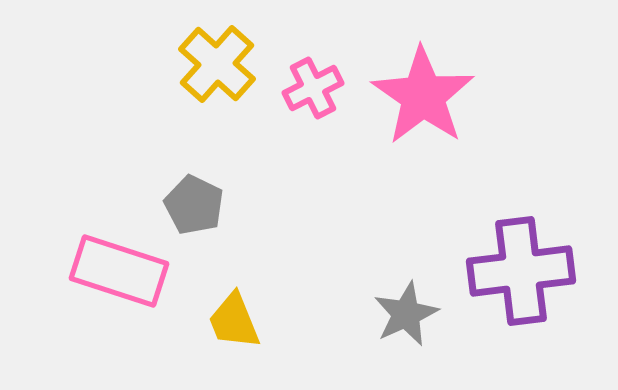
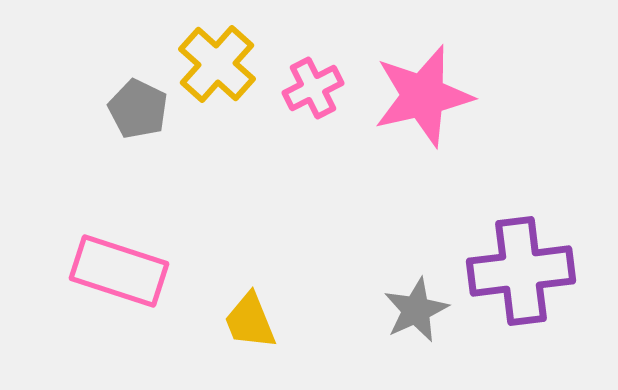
pink star: rotated 24 degrees clockwise
gray pentagon: moved 56 px left, 96 px up
gray star: moved 10 px right, 4 px up
yellow trapezoid: moved 16 px right
